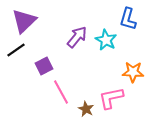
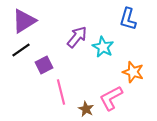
purple triangle: rotated 12 degrees clockwise
cyan star: moved 3 px left, 7 px down
black line: moved 5 px right
purple square: moved 1 px up
orange star: rotated 15 degrees clockwise
pink line: rotated 15 degrees clockwise
pink L-shape: rotated 16 degrees counterclockwise
